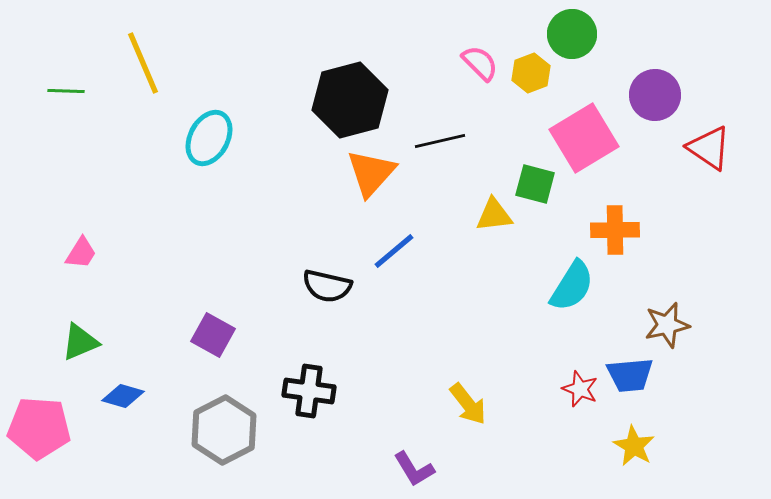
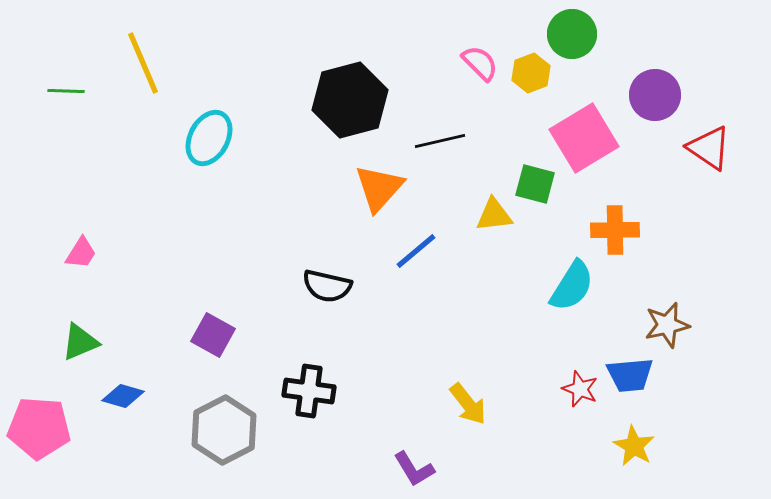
orange triangle: moved 8 px right, 15 px down
blue line: moved 22 px right
